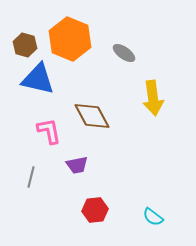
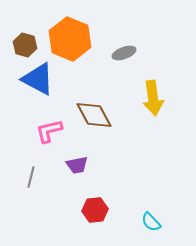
gray ellipse: rotated 55 degrees counterclockwise
blue triangle: rotated 15 degrees clockwise
brown diamond: moved 2 px right, 1 px up
pink L-shape: rotated 92 degrees counterclockwise
cyan semicircle: moved 2 px left, 5 px down; rotated 10 degrees clockwise
